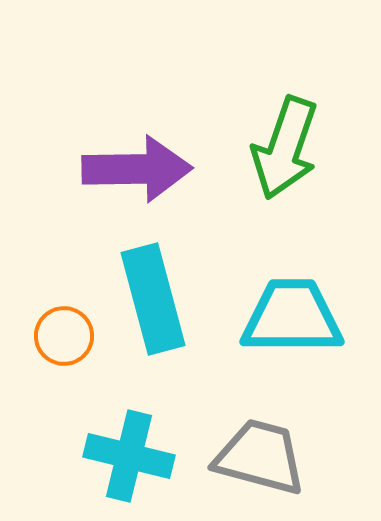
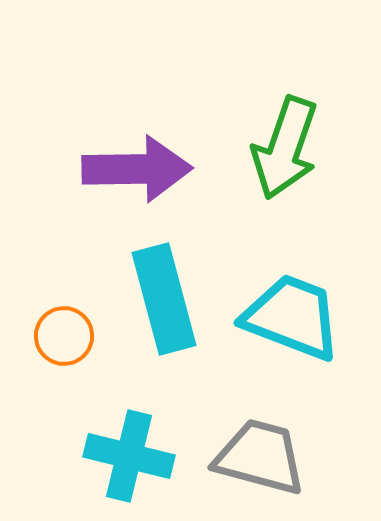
cyan rectangle: moved 11 px right
cyan trapezoid: rotated 21 degrees clockwise
